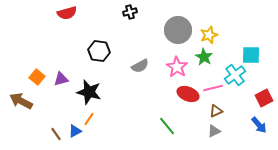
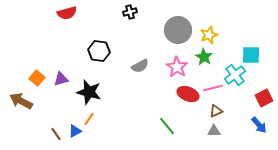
orange square: moved 1 px down
gray triangle: rotated 24 degrees clockwise
